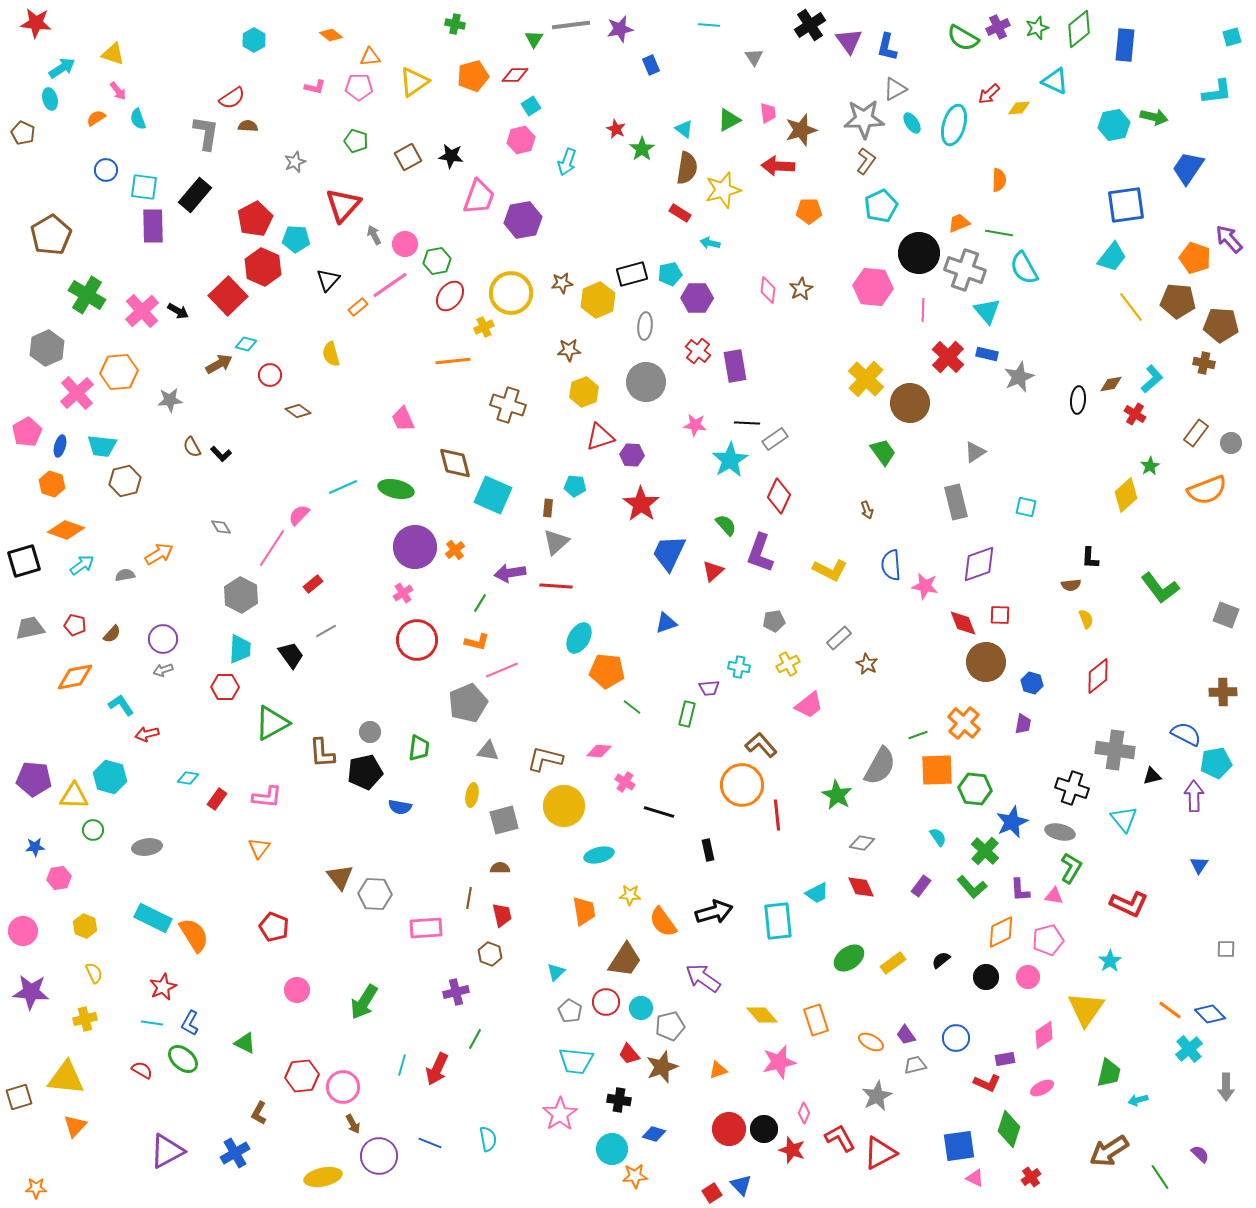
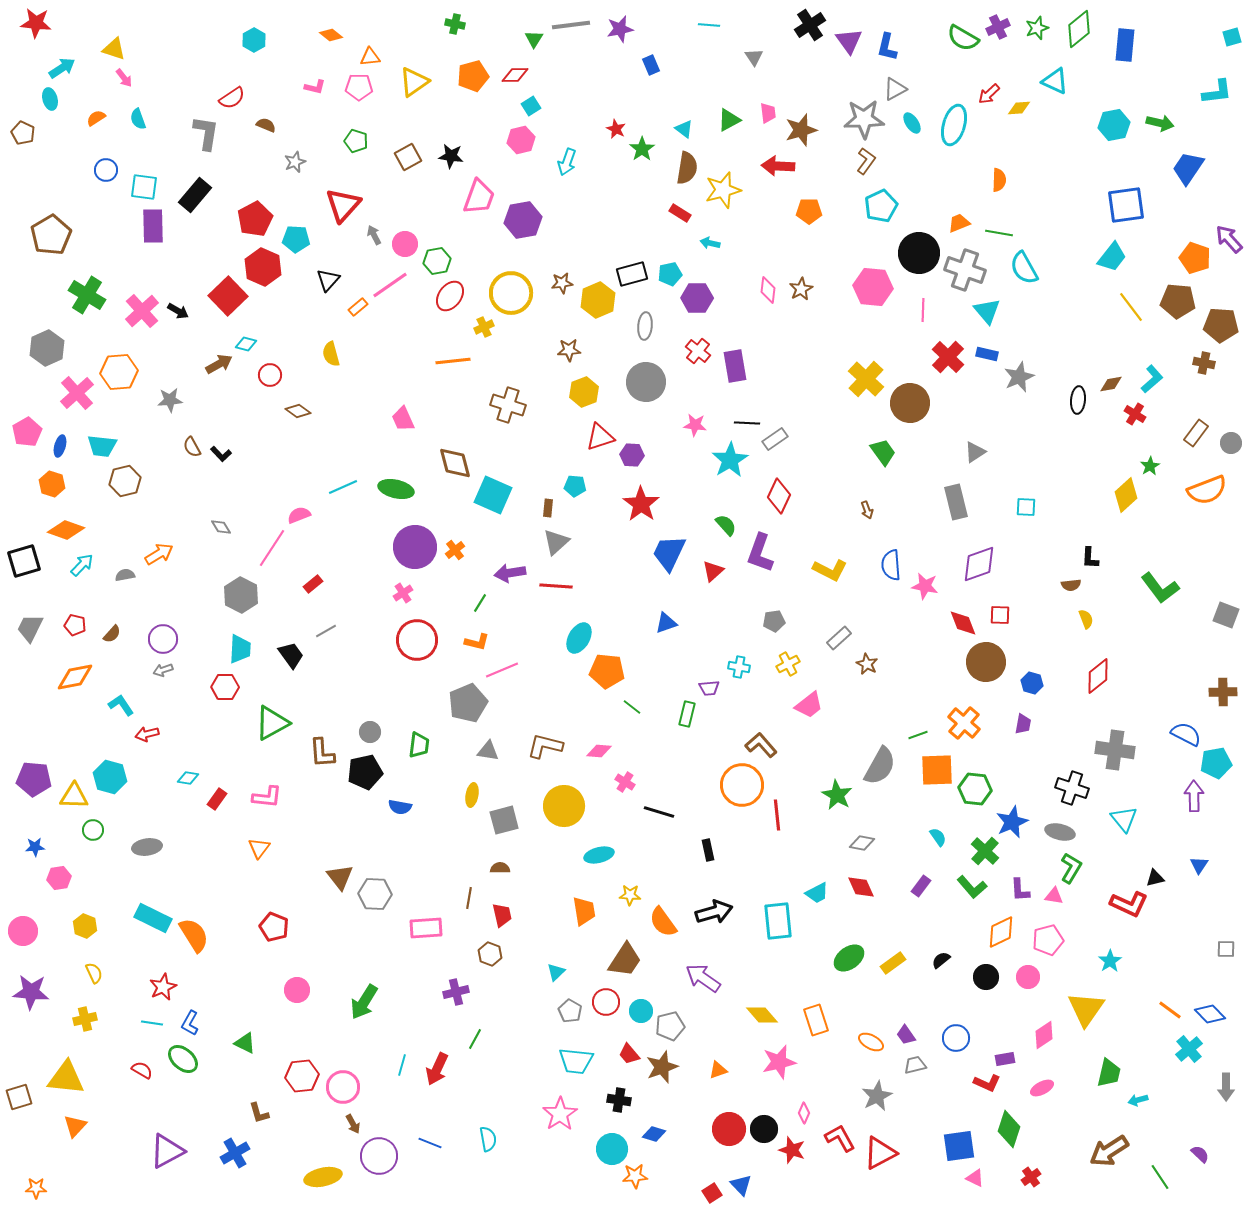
yellow triangle at (113, 54): moved 1 px right, 5 px up
pink arrow at (118, 91): moved 6 px right, 13 px up
green arrow at (1154, 117): moved 6 px right, 6 px down
brown semicircle at (248, 126): moved 18 px right, 1 px up; rotated 18 degrees clockwise
cyan square at (1026, 507): rotated 10 degrees counterclockwise
pink semicircle at (299, 515): rotated 25 degrees clockwise
cyan arrow at (82, 565): rotated 10 degrees counterclockwise
gray trapezoid at (30, 628): rotated 52 degrees counterclockwise
green trapezoid at (419, 748): moved 3 px up
brown L-shape at (545, 759): moved 13 px up
black triangle at (1152, 776): moved 3 px right, 102 px down
cyan circle at (641, 1008): moved 3 px down
brown L-shape at (259, 1113): rotated 45 degrees counterclockwise
